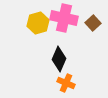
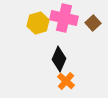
orange cross: moved 2 px up; rotated 18 degrees clockwise
